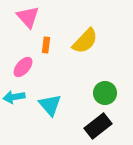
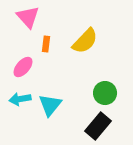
orange rectangle: moved 1 px up
cyan arrow: moved 6 px right, 2 px down
cyan triangle: rotated 20 degrees clockwise
black rectangle: rotated 12 degrees counterclockwise
